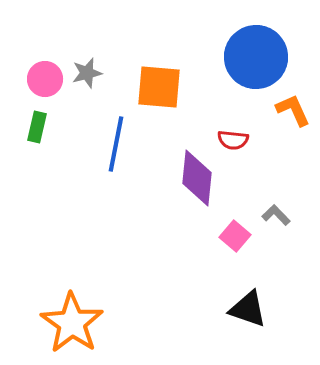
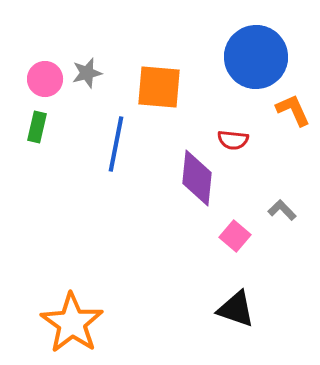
gray L-shape: moved 6 px right, 5 px up
black triangle: moved 12 px left
